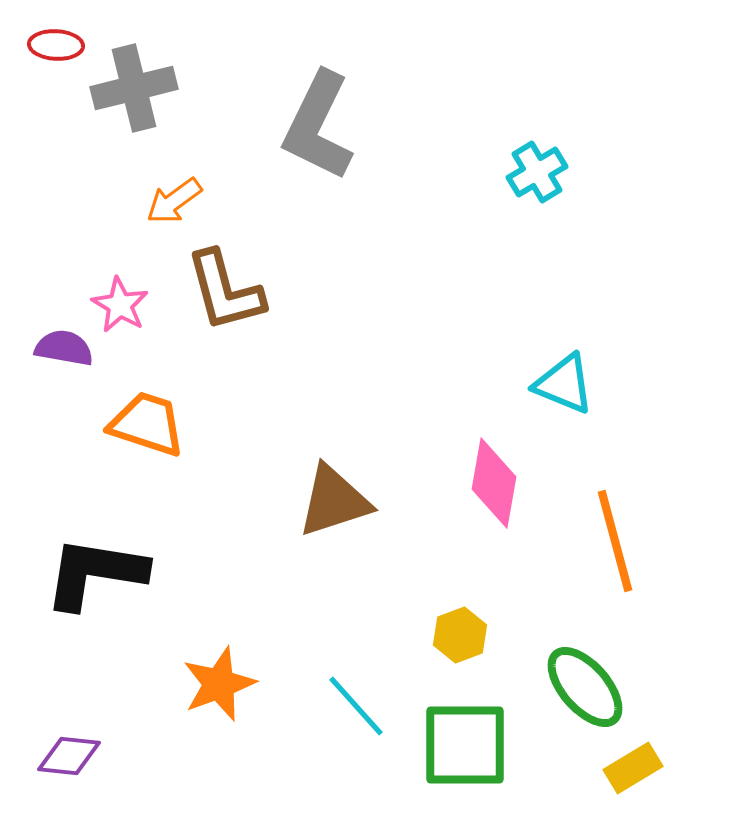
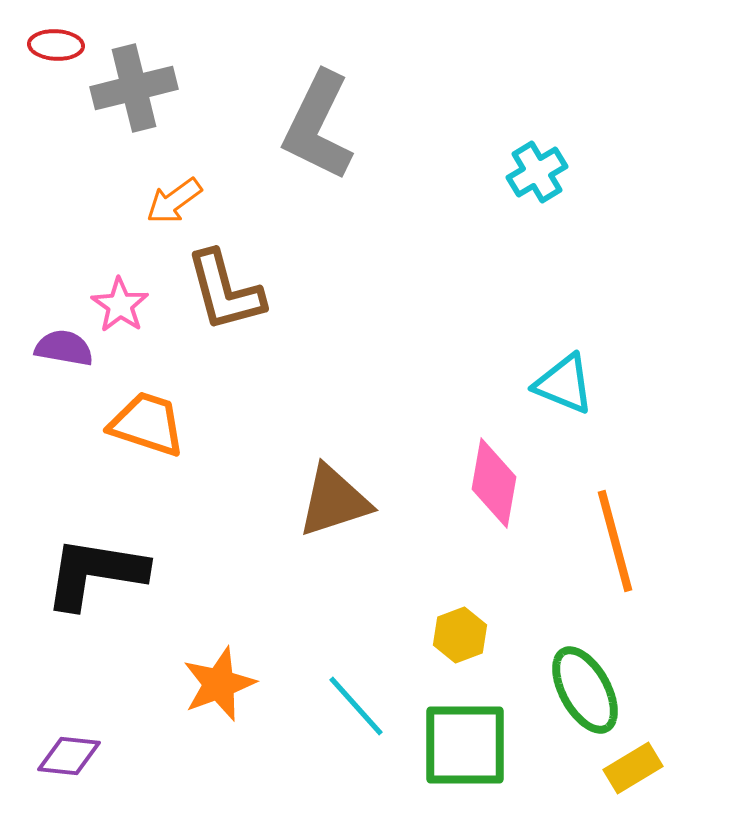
pink star: rotated 4 degrees clockwise
green ellipse: moved 3 px down; rotated 12 degrees clockwise
